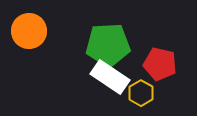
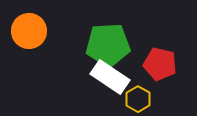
yellow hexagon: moved 3 px left, 6 px down
